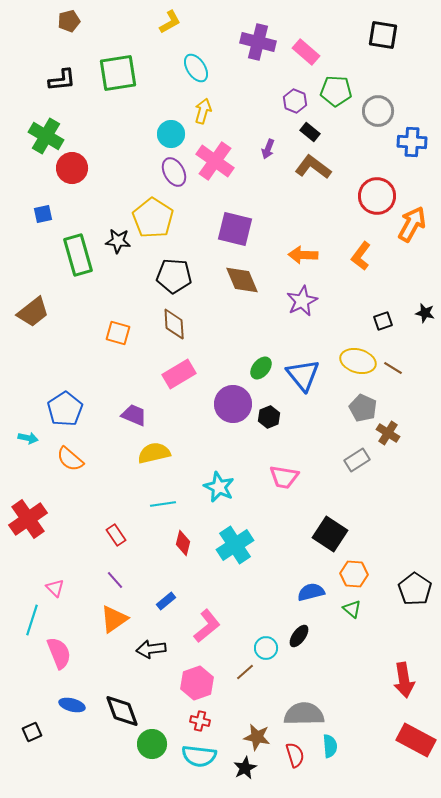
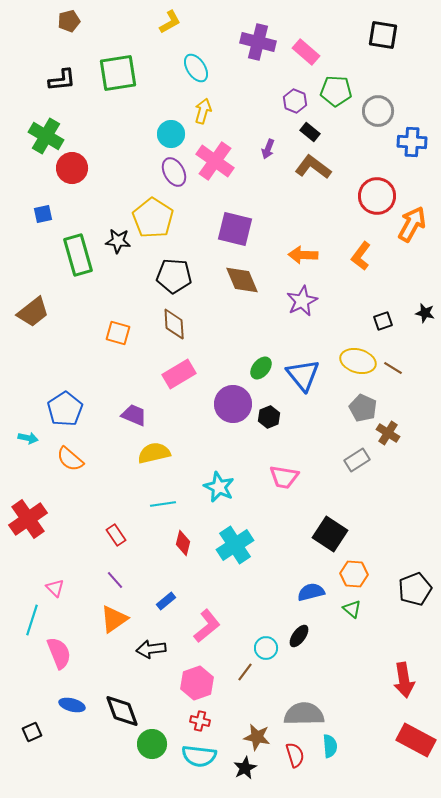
black pentagon at (415, 589): rotated 16 degrees clockwise
brown line at (245, 672): rotated 12 degrees counterclockwise
